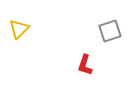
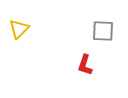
gray square: moved 7 px left; rotated 20 degrees clockwise
